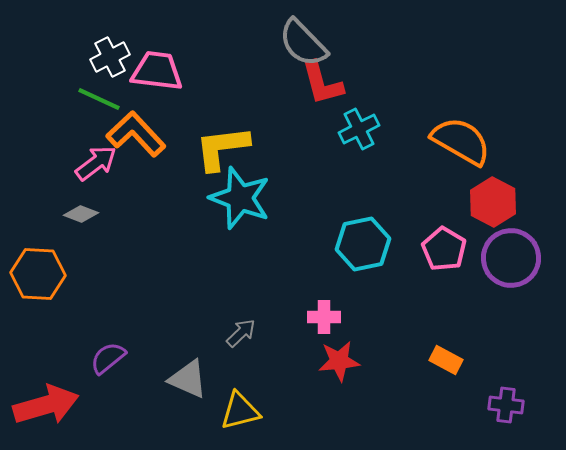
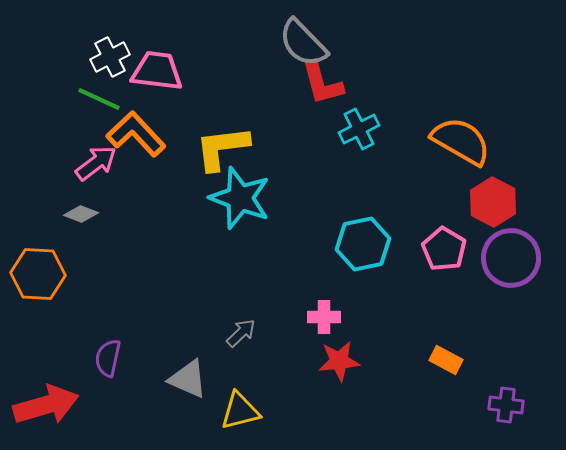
purple semicircle: rotated 39 degrees counterclockwise
